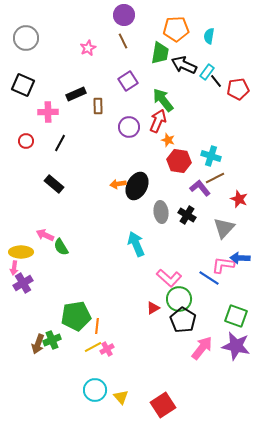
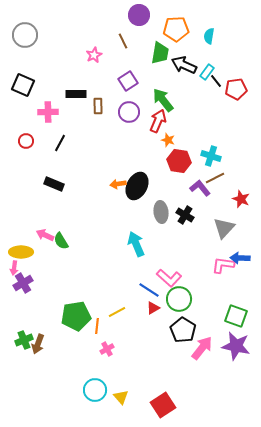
purple circle at (124, 15): moved 15 px right
gray circle at (26, 38): moved 1 px left, 3 px up
pink star at (88, 48): moved 6 px right, 7 px down
red pentagon at (238, 89): moved 2 px left
black rectangle at (76, 94): rotated 24 degrees clockwise
purple circle at (129, 127): moved 15 px up
black rectangle at (54, 184): rotated 18 degrees counterclockwise
red star at (239, 199): moved 2 px right
black cross at (187, 215): moved 2 px left
green semicircle at (61, 247): moved 6 px up
blue line at (209, 278): moved 60 px left, 12 px down
black pentagon at (183, 320): moved 10 px down
green cross at (52, 340): moved 28 px left
yellow line at (93, 347): moved 24 px right, 35 px up
